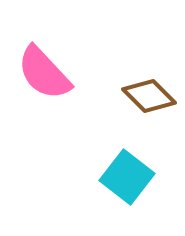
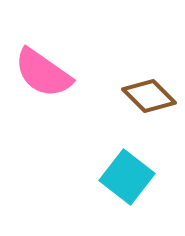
pink semicircle: moved 1 px left; rotated 12 degrees counterclockwise
